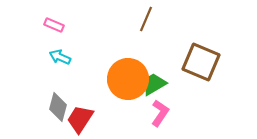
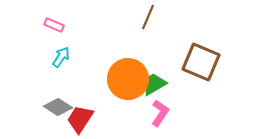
brown line: moved 2 px right, 2 px up
cyan arrow: moved 1 px right; rotated 100 degrees clockwise
gray diamond: rotated 72 degrees counterclockwise
